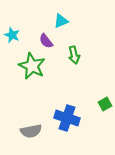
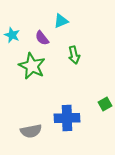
purple semicircle: moved 4 px left, 3 px up
blue cross: rotated 20 degrees counterclockwise
